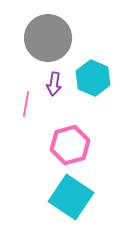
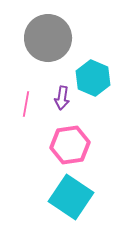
purple arrow: moved 8 px right, 14 px down
pink hexagon: rotated 6 degrees clockwise
